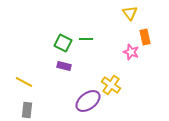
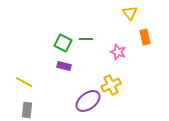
pink star: moved 13 px left
yellow cross: rotated 30 degrees clockwise
